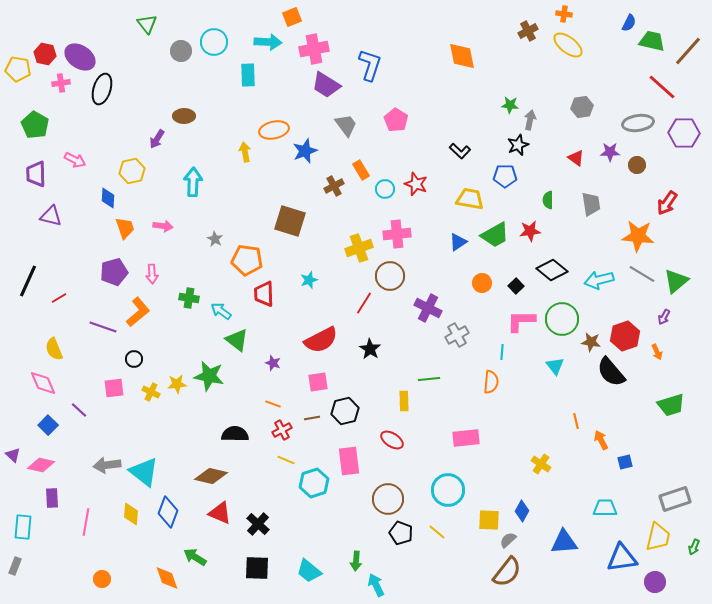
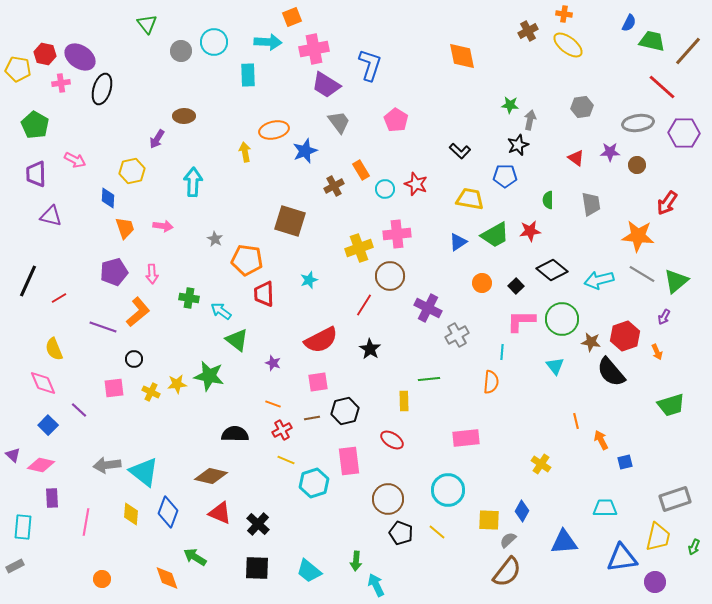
gray trapezoid at (346, 125): moved 7 px left, 3 px up
red line at (364, 303): moved 2 px down
gray rectangle at (15, 566): rotated 42 degrees clockwise
